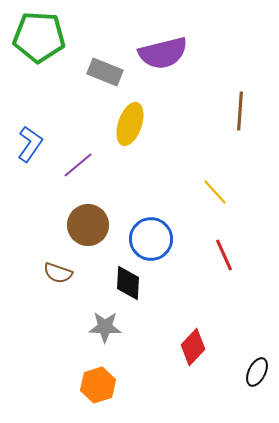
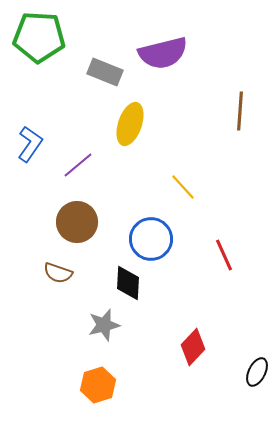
yellow line: moved 32 px left, 5 px up
brown circle: moved 11 px left, 3 px up
gray star: moved 1 px left, 2 px up; rotated 16 degrees counterclockwise
